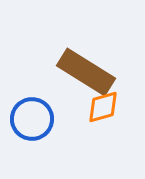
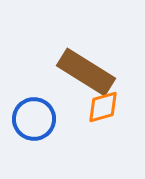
blue circle: moved 2 px right
